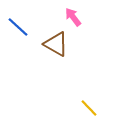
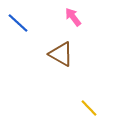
blue line: moved 4 px up
brown triangle: moved 5 px right, 10 px down
